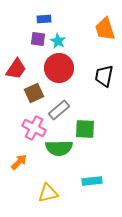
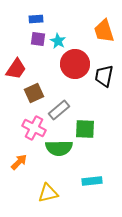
blue rectangle: moved 8 px left
orange trapezoid: moved 1 px left, 2 px down
red circle: moved 16 px right, 4 px up
